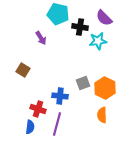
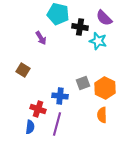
cyan star: rotated 24 degrees clockwise
